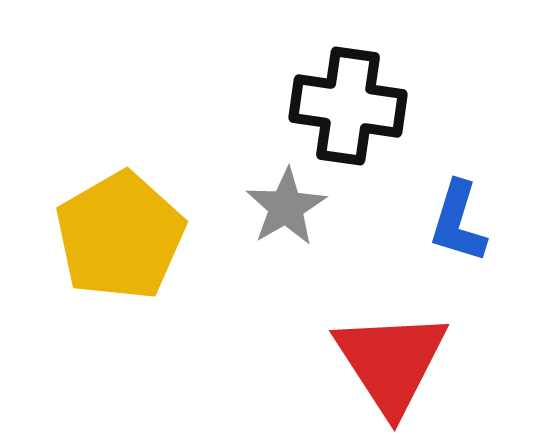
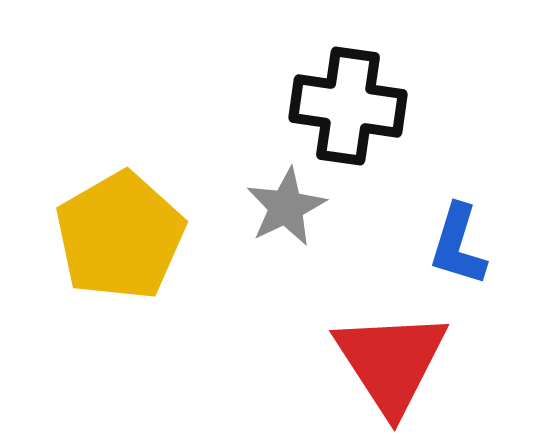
gray star: rotated 4 degrees clockwise
blue L-shape: moved 23 px down
